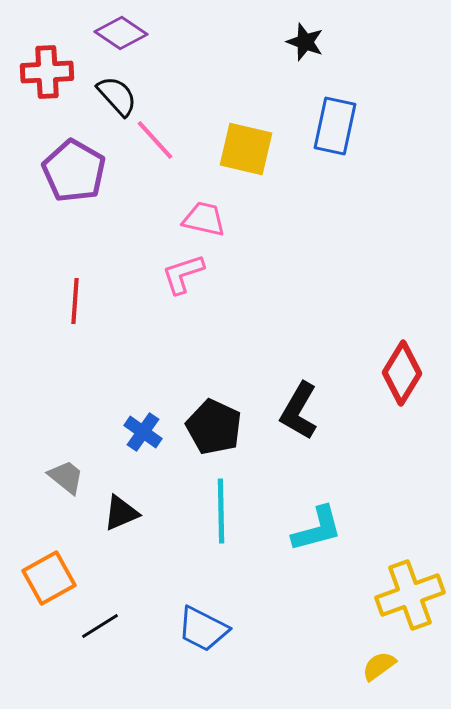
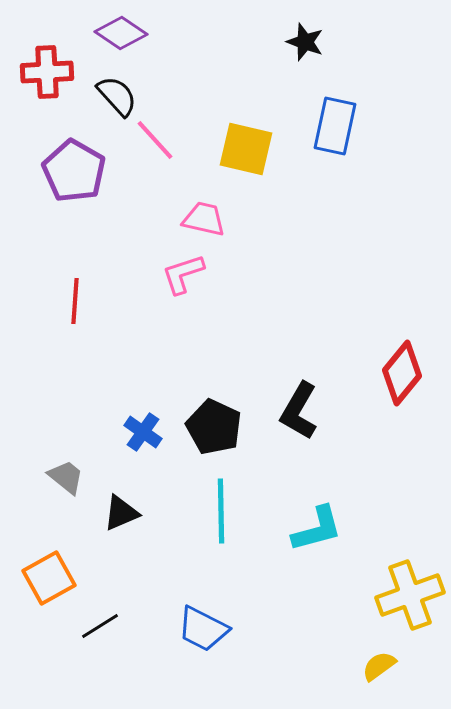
red diamond: rotated 8 degrees clockwise
